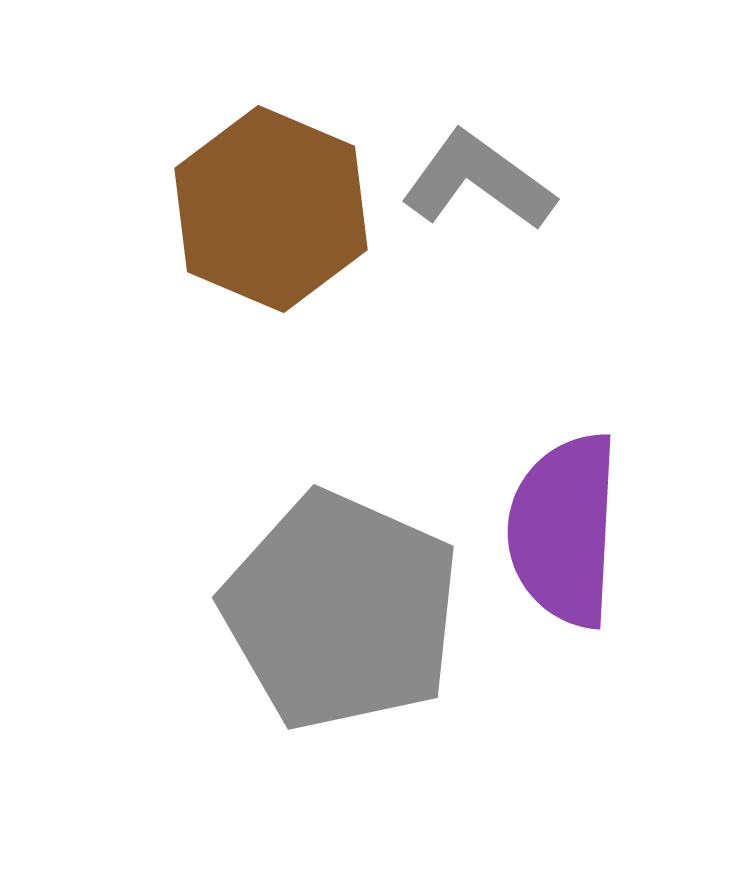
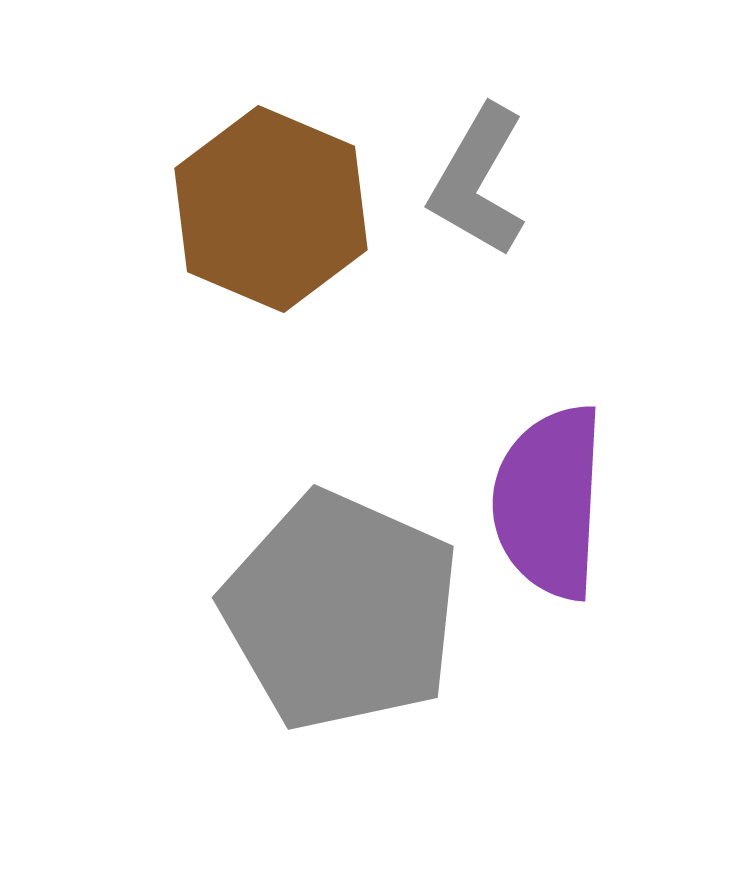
gray L-shape: rotated 96 degrees counterclockwise
purple semicircle: moved 15 px left, 28 px up
